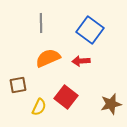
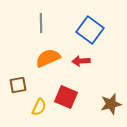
red square: rotated 15 degrees counterclockwise
